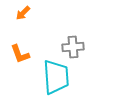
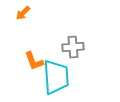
orange L-shape: moved 14 px right, 7 px down
